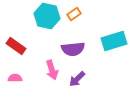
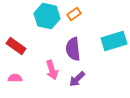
purple semicircle: rotated 90 degrees clockwise
